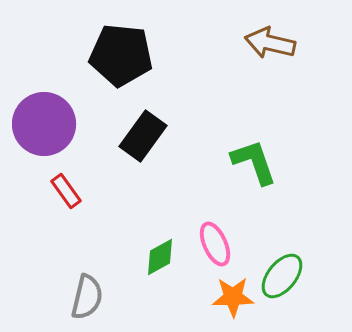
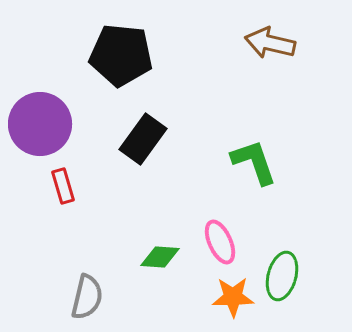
purple circle: moved 4 px left
black rectangle: moved 3 px down
red rectangle: moved 3 px left, 5 px up; rotated 20 degrees clockwise
pink ellipse: moved 5 px right, 2 px up
green diamond: rotated 33 degrees clockwise
green ellipse: rotated 24 degrees counterclockwise
